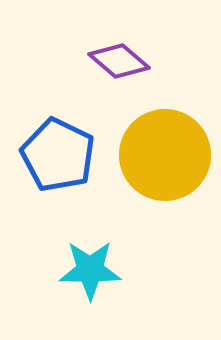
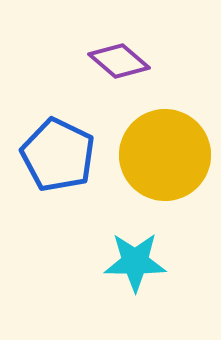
cyan star: moved 45 px right, 8 px up
